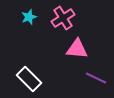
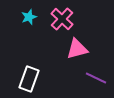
pink cross: moved 1 px left, 1 px down; rotated 15 degrees counterclockwise
pink triangle: rotated 20 degrees counterclockwise
white rectangle: rotated 65 degrees clockwise
